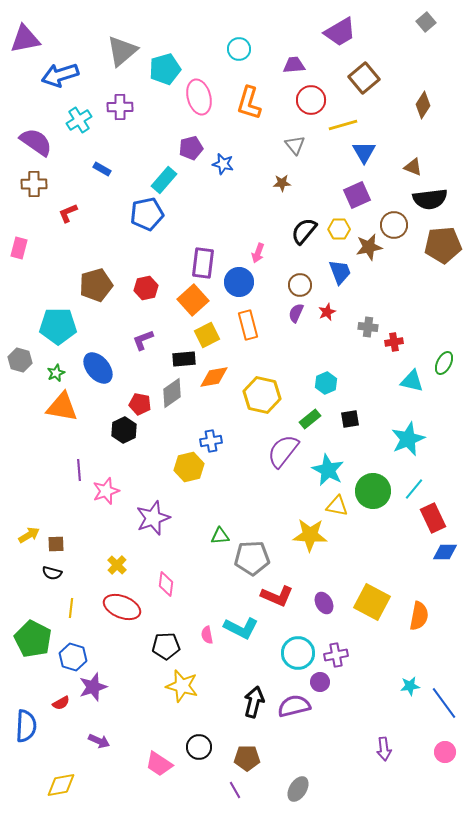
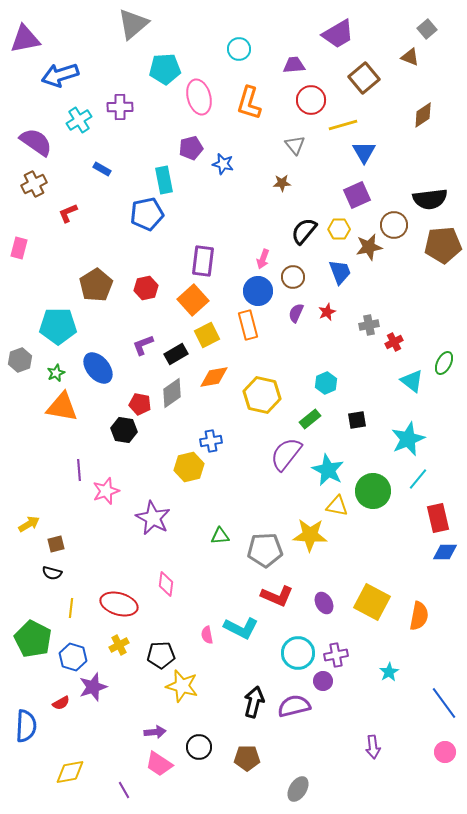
gray square at (426, 22): moved 1 px right, 7 px down
purple trapezoid at (340, 32): moved 2 px left, 2 px down
gray triangle at (122, 51): moved 11 px right, 27 px up
cyan pentagon at (165, 69): rotated 12 degrees clockwise
brown diamond at (423, 105): moved 10 px down; rotated 24 degrees clockwise
brown triangle at (413, 167): moved 3 px left, 110 px up
cyan rectangle at (164, 180): rotated 52 degrees counterclockwise
brown cross at (34, 184): rotated 25 degrees counterclockwise
pink arrow at (258, 253): moved 5 px right, 6 px down
purple rectangle at (203, 263): moved 2 px up
blue circle at (239, 282): moved 19 px right, 9 px down
brown pentagon at (96, 285): rotated 16 degrees counterclockwise
brown circle at (300, 285): moved 7 px left, 8 px up
gray cross at (368, 327): moved 1 px right, 2 px up; rotated 18 degrees counterclockwise
purple L-shape at (143, 340): moved 5 px down
red cross at (394, 342): rotated 18 degrees counterclockwise
black rectangle at (184, 359): moved 8 px left, 5 px up; rotated 25 degrees counterclockwise
gray hexagon at (20, 360): rotated 25 degrees clockwise
cyan triangle at (412, 381): rotated 25 degrees clockwise
black square at (350, 419): moved 7 px right, 1 px down
black hexagon at (124, 430): rotated 25 degrees counterclockwise
purple semicircle at (283, 451): moved 3 px right, 3 px down
cyan line at (414, 489): moved 4 px right, 10 px up
purple star at (153, 518): rotated 24 degrees counterclockwise
red rectangle at (433, 518): moved 5 px right; rotated 12 degrees clockwise
yellow arrow at (29, 535): moved 11 px up
brown square at (56, 544): rotated 12 degrees counterclockwise
gray pentagon at (252, 558): moved 13 px right, 8 px up
yellow cross at (117, 565): moved 2 px right, 80 px down; rotated 18 degrees clockwise
red ellipse at (122, 607): moved 3 px left, 3 px up; rotated 6 degrees counterclockwise
black pentagon at (166, 646): moved 5 px left, 9 px down
purple circle at (320, 682): moved 3 px right, 1 px up
cyan star at (410, 686): moved 21 px left, 14 px up; rotated 24 degrees counterclockwise
purple arrow at (99, 741): moved 56 px right, 9 px up; rotated 30 degrees counterclockwise
purple arrow at (384, 749): moved 11 px left, 2 px up
yellow diamond at (61, 785): moved 9 px right, 13 px up
purple line at (235, 790): moved 111 px left
